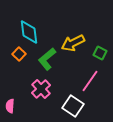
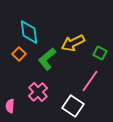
pink cross: moved 3 px left, 3 px down
